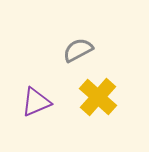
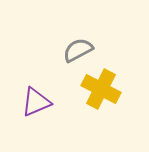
yellow cross: moved 3 px right, 8 px up; rotated 15 degrees counterclockwise
